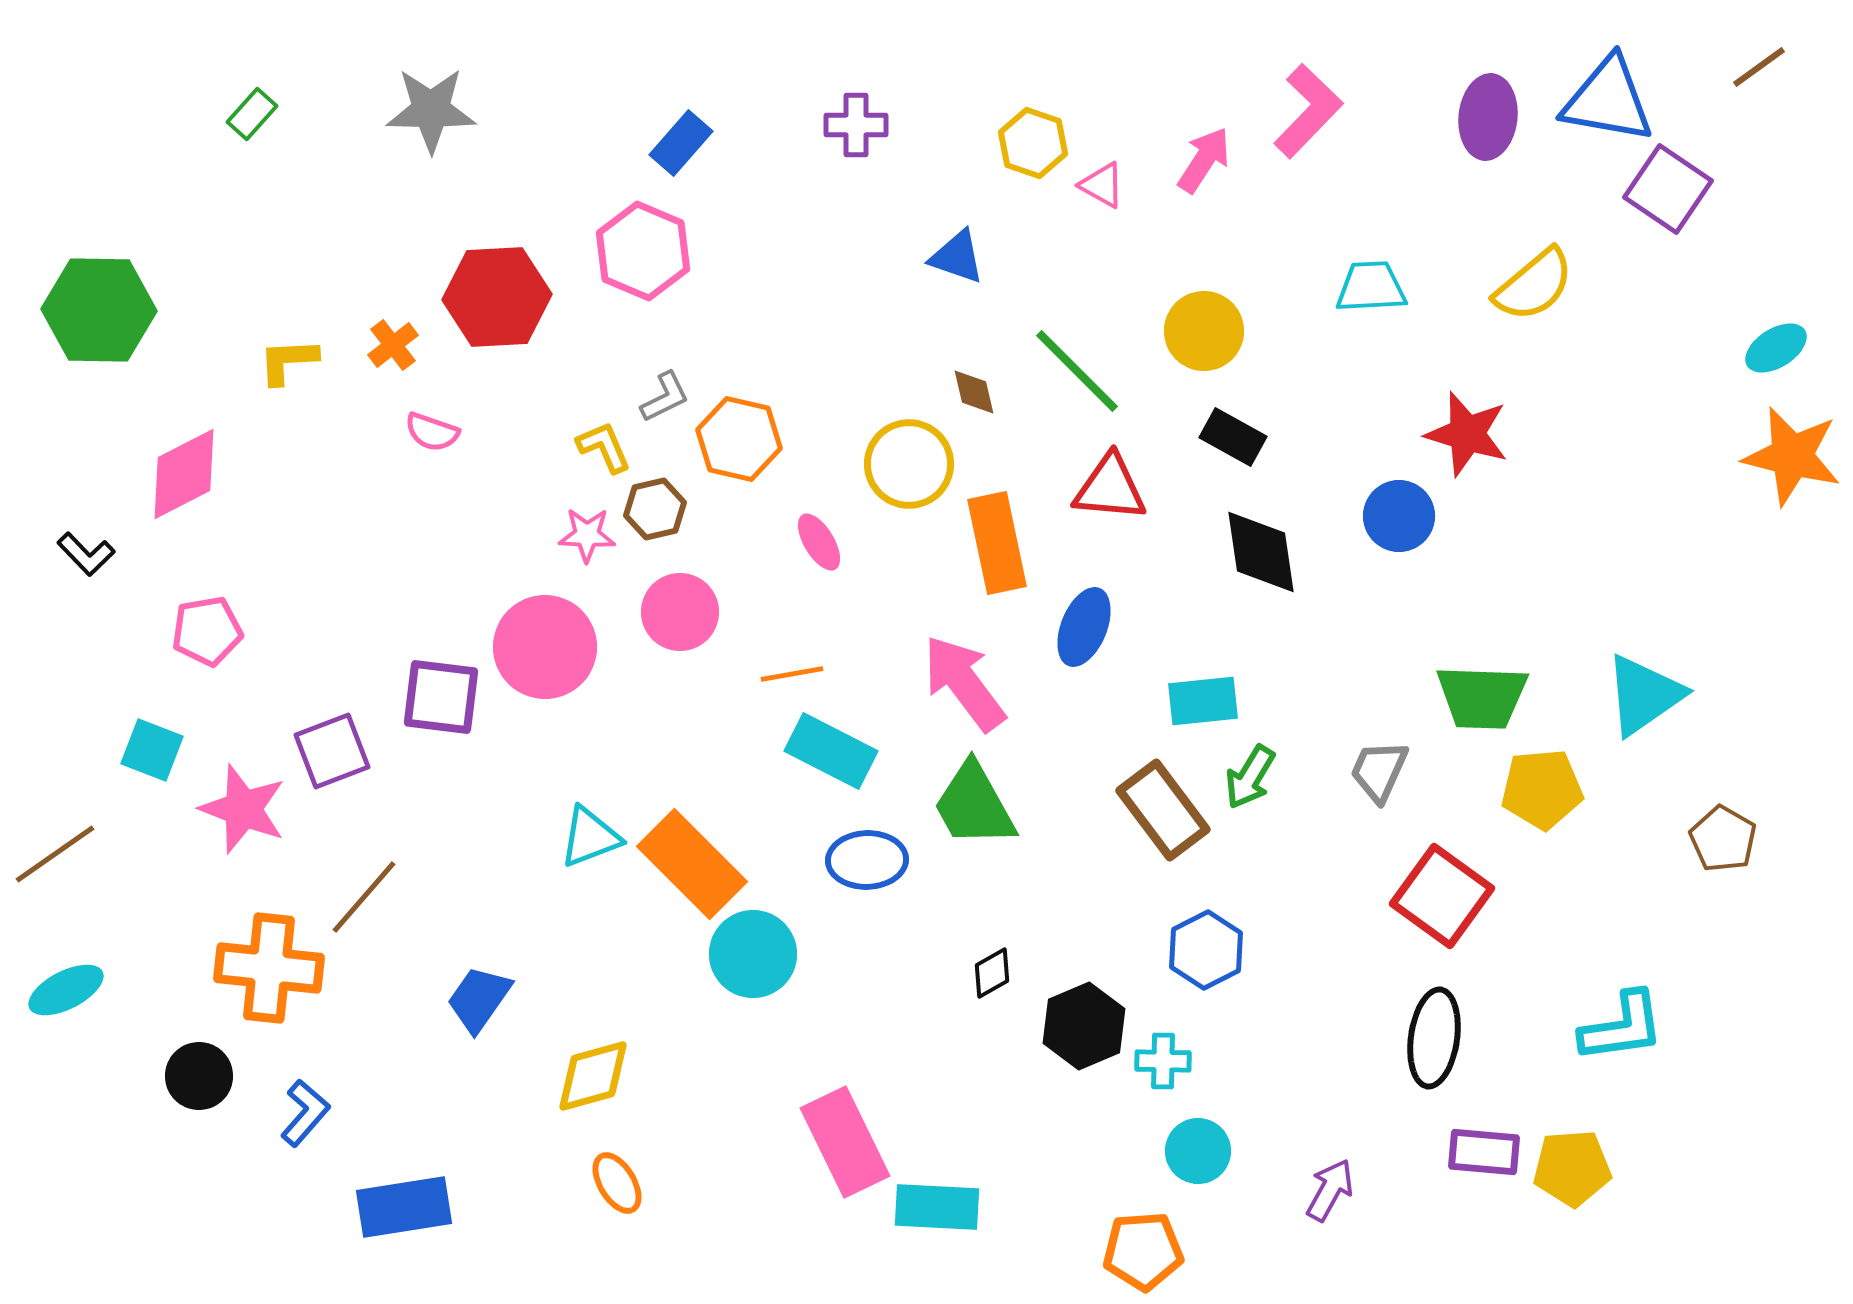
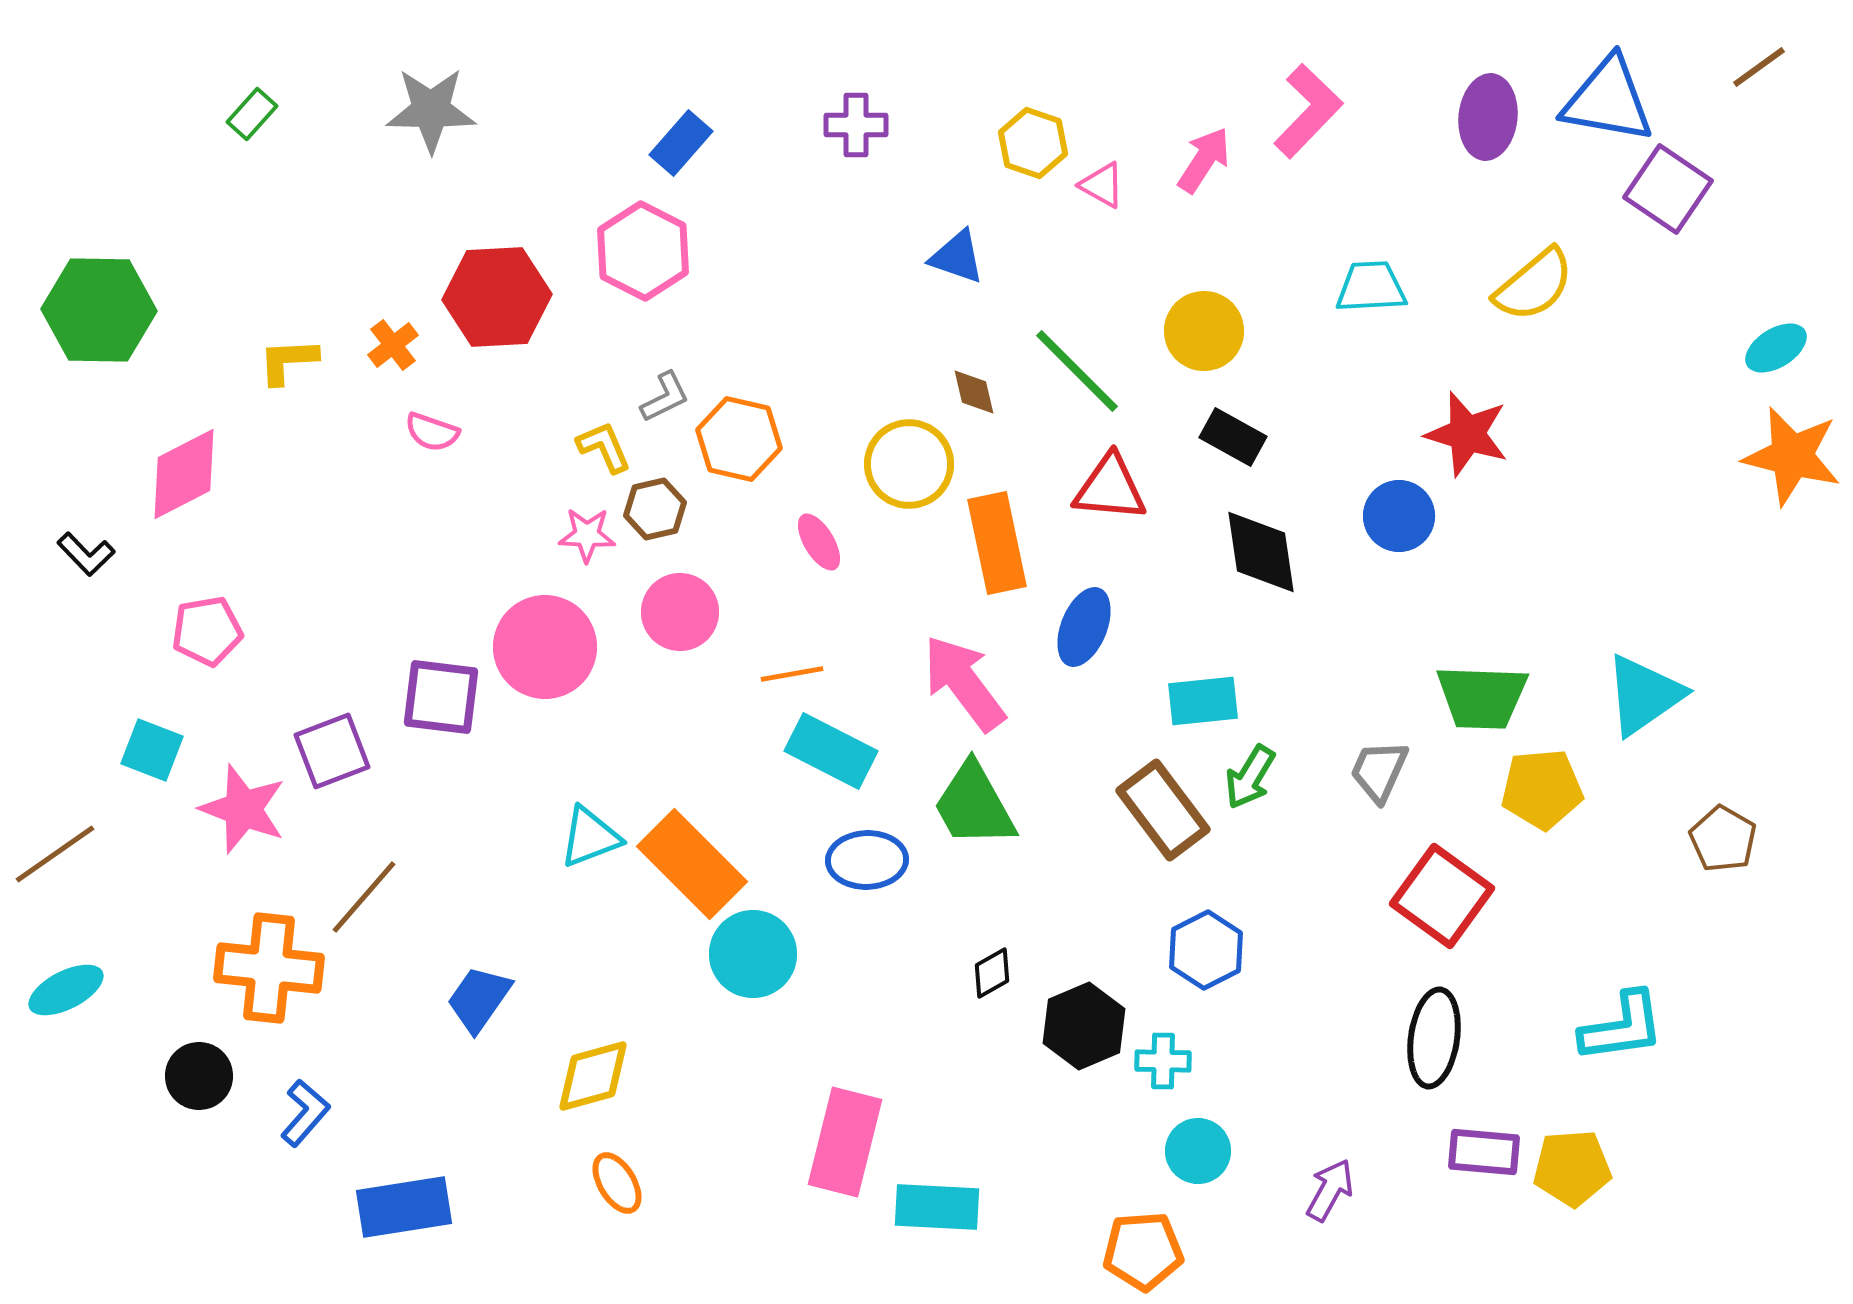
pink hexagon at (643, 251): rotated 4 degrees clockwise
pink rectangle at (845, 1142): rotated 40 degrees clockwise
